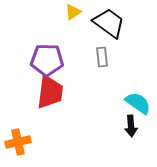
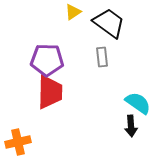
red trapezoid: rotated 6 degrees counterclockwise
